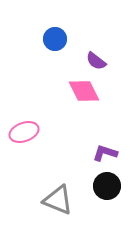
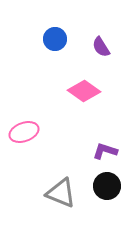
purple semicircle: moved 5 px right, 14 px up; rotated 20 degrees clockwise
pink diamond: rotated 28 degrees counterclockwise
purple L-shape: moved 2 px up
gray triangle: moved 3 px right, 7 px up
